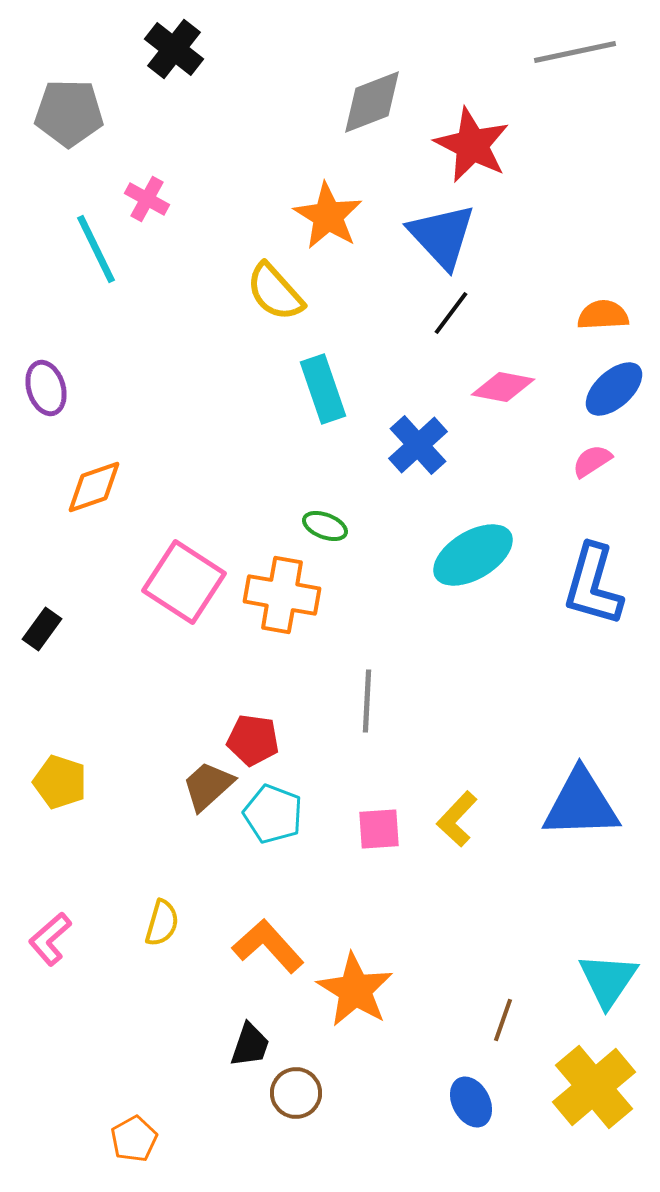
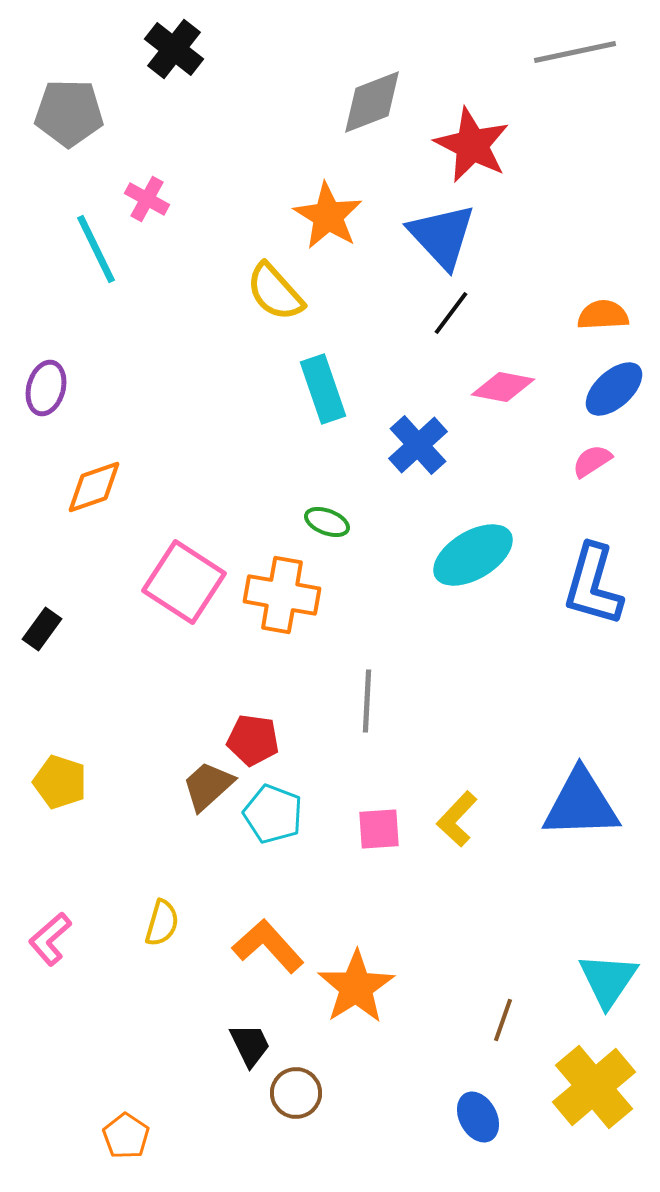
purple ellipse at (46, 388): rotated 32 degrees clockwise
green ellipse at (325, 526): moved 2 px right, 4 px up
orange star at (355, 990): moved 1 px right, 3 px up; rotated 8 degrees clockwise
black trapezoid at (250, 1045): rotated 45 degrees counterclockwise
blue ellipse at (471, 1102): moved 7 px right, 15 px down
orange pentagon at (134, 1139): moved 8 px left, 3 px up; rotated 9 degrees counterclockwise
